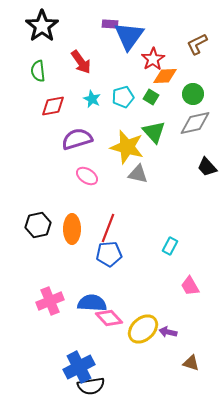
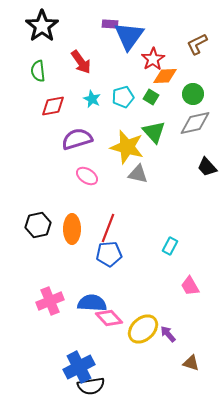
purple arrow: moved 2 px down; rotated 36 degrees clockwise
